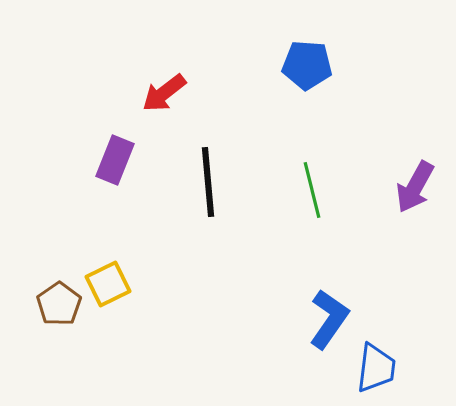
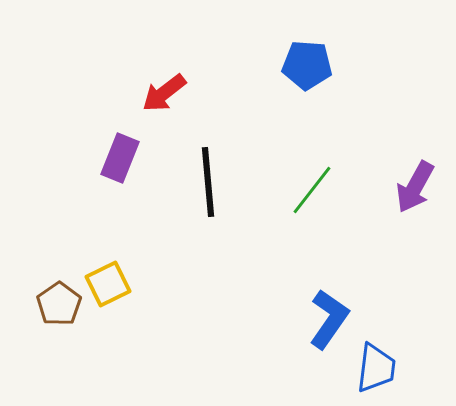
purple rectangle: moved 5 px right, 2 px up
green line: rotated 52 degrees clockwise
